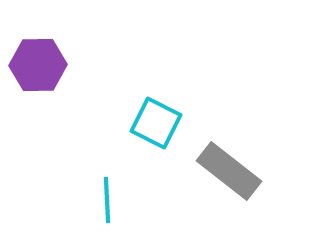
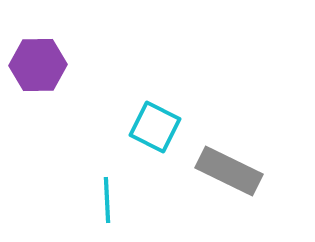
cyan square: moved 1 px left, 4 px down
gray rectangle: rotated 12 degrees counterclockwise
